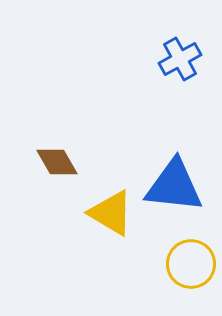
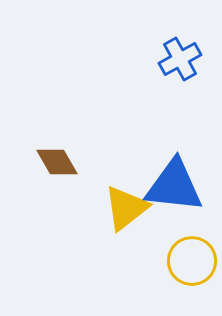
yellow triangle: moved 15 px right, 5 px up; rotated 51 degrees clockwise
yellow circle: moved 1 px right, 3 px up
